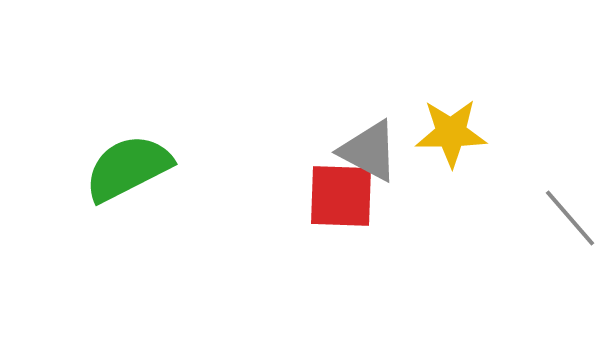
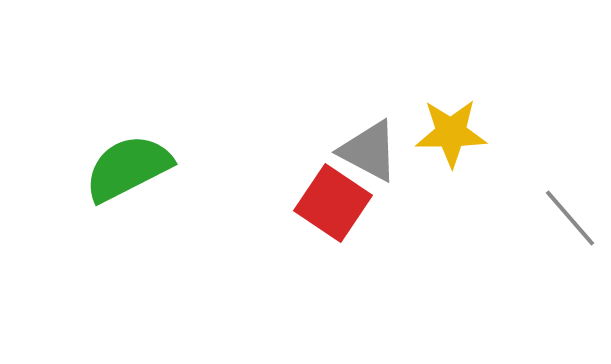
red square: moved 8 px left, 7 px down; rotated 32 degrees clockwise
